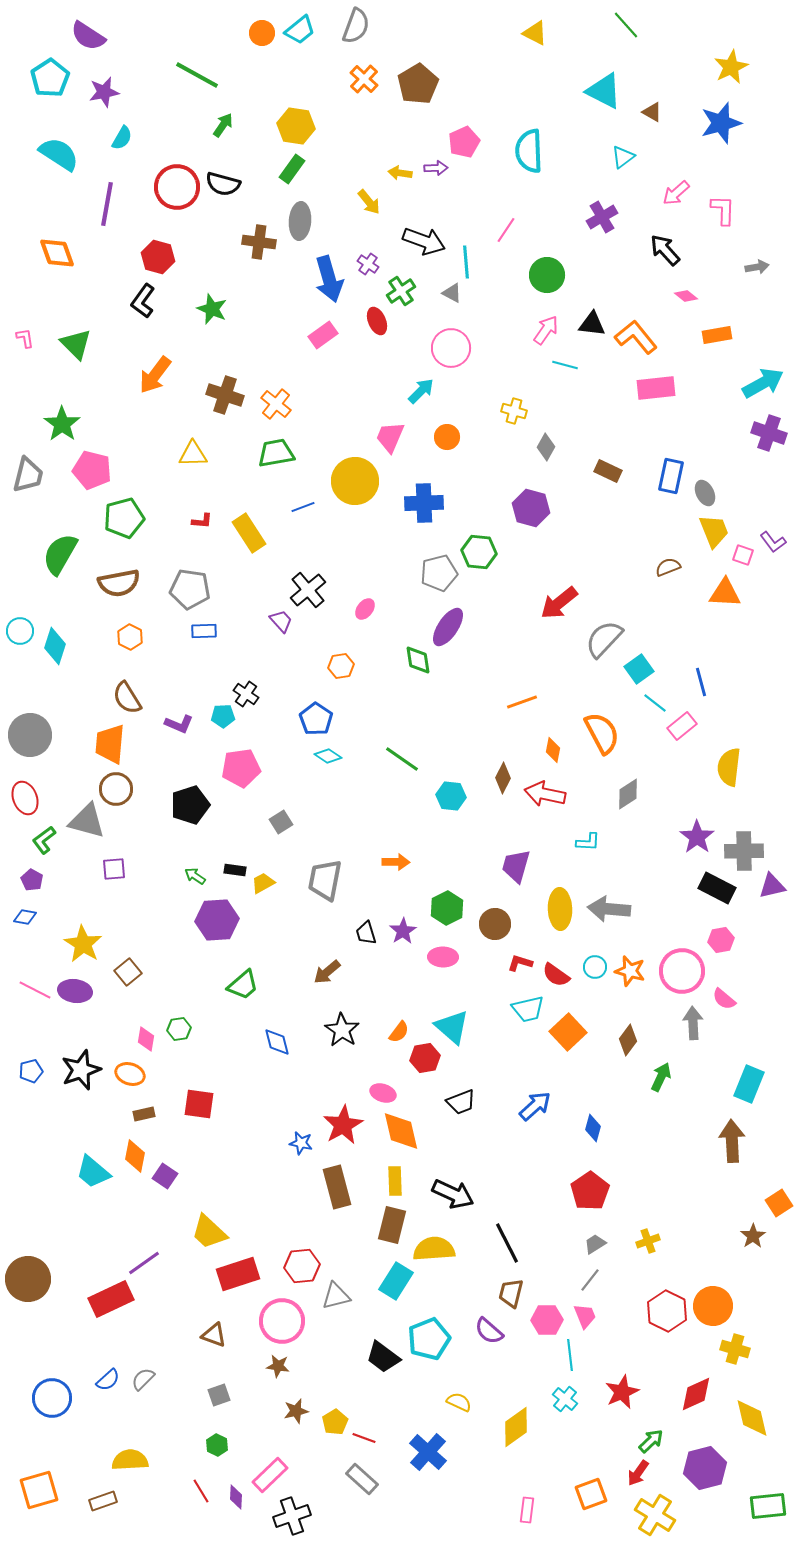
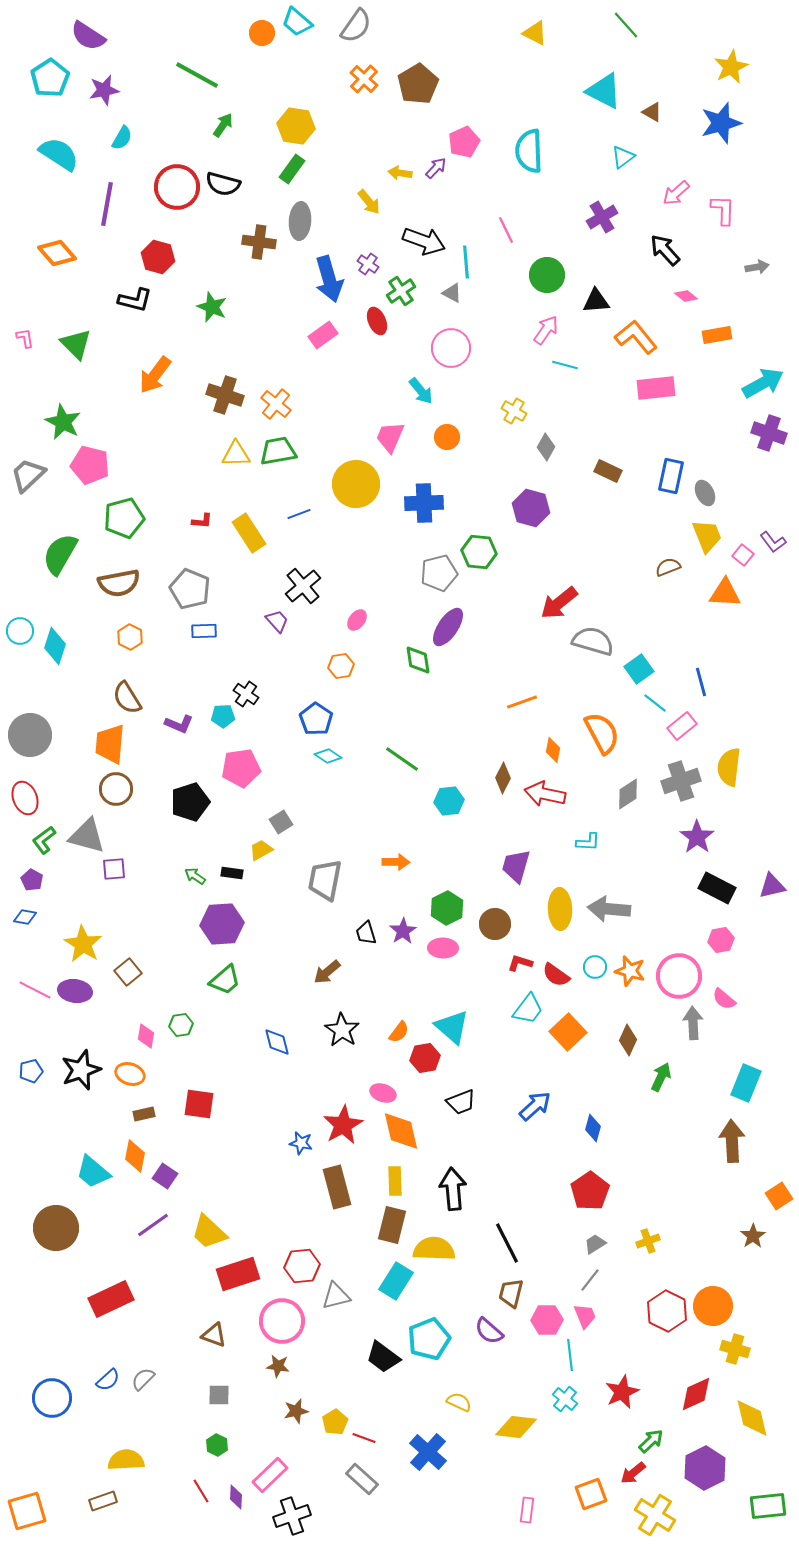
gray semicircle at (356, 26): rotated 15 degrees clockwise
cyan trapezoid at (300, 30): moved 3 px left, 8 px up; rotated 80 degrees clockwise
purple star at (104, 92): moved 2 px up
purple arrow at (436, 168): rotated 45 degrees counterclockwise
pink line at (506, 230): rotated 60 degrees counterclockwise
orange diamond at (57, 253): rotated 21 degrees counterclockwise
black L-shape at (143, 301): moved 8 px left, 1 px up; rotated 112 degrees counterclockwise
green star at (212, 309): moved 2 px up
black triangle at (592, 324): moved 4 px right, 23 px up; rotated 12 degrees counterclockwise
cyan arrow at (421, 391): rotated 96 degrees clockwise
yellow cross at (514, 411): rotated 15 degrees clockwise
green star at (62, 424): moved 1 px right, 2 px up; rotated 9 degrees counterclockwise
green trapezoid at (276, 453): moved 2 px right, 2 px up
yellow triangle at (193, 454): moved 43 px right
pink pentagon at (92, 470): moved 2 px left, 5 px up
gray trapezoid at (28, 475): rotated 147 degrees counterclockwise
yellow circle at (355, 481): moved 1 px right, 3 px down
blue line at (303, 507): moved 4 px left, 7 px down
yellow trapezoid at (714, 531): moved 7 px left, 5 px down
pink square at (743, 555): rotated 20 degrees clockwise
gray pentagon at (190, 589): rotated 15 degrees clockwise
black cross at (308, 590): moved 5 px left, 4 px up
pink ellipse at (365, 609): moved 8 px left, 11 px down
purple trapezoid at (281, 621): moved 4 px left
gray semicircle at (604, 639): moved 11 px left, 2 px down; rotated 63 degrees clockwise
cyan hexagon at (451, 796): moved 2 px left, 5 px down; rotated 12 degrees counterclockwise
black pentagon at (190, 805): moved 3 px up
gray triangle at (87, 821): moved 15 px down
gray cross at (744, 851): moved 63 px left, 70 px up; rotated 18 degrees counterclockwise
black rectangle at (235, 870): moved 3 px left, 3 px down
yellow trapezoid at (263, 883): moved 2 px left, 33 px up
purple hexagon at (217, 920): moved 5 px right, 4 px down
pink ellipse at (443, 957): moved 9 px up
pink circle at (682, 971): moved 3 px left, 5 px down
green trapezoid at (243, 985): moved 18 px left, 5 px up
cyan trapezoid at (528, 1009): rotated 40 degrees counterclockwise
green hexagon at (179, 1029): moved 2 px right, 4 px up
pink diamond at (146, 1039): moved 3 px up
brown diamond at (628, 1040): rotated 12 degrees counterclockwise
cyan rectangle at (749, 1084): moved 3 px left, 1 px up
black arrow at (453, 1194): moved 5 px up; rotated 120 degrees counterclockwise
orange square at (779, 1203): moved 7 px up
yellow semicircle at (434, 1249): rotated 6 degrees clockwise
purple line at (144, 1263): moved 9 px right, 38 px up
brown circle at (28, 1279): moved 28 px right, 51 px up
gray square at (219, 1395): rotated 20 degrees clockwise
yellow diamond at (516, 1427): rotated 42 degrees clockwise
yellow semicircle at (130, 1460): moved 4 px left
purple hexagon at (705, 1468): rotated 12 degrees counterclockwise
red arrow at (638, 1473): moved 5 px left; rotated 16 degrees clockwise
orange square at (39, 1490): moved 12 px left, 21 px down
